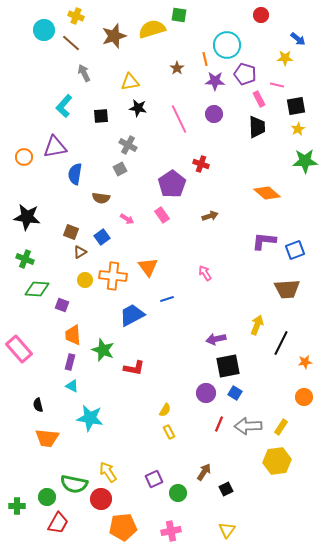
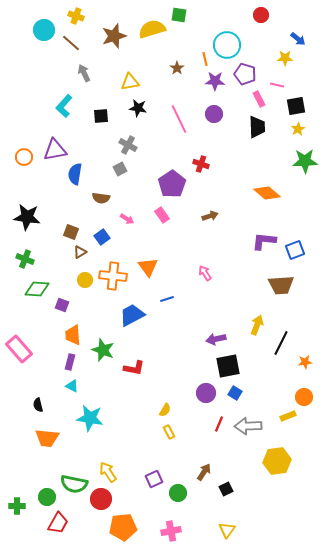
purple triangle at (55, 147): moved 3 px down
brown trapezoid at (287, 289): moved 6 px left, 4 px up
yellow rectangle at (281, 427): moved 7 px right, 11 px up; rotated 35 degrees clockwise
